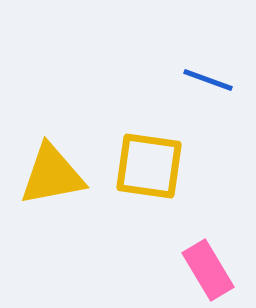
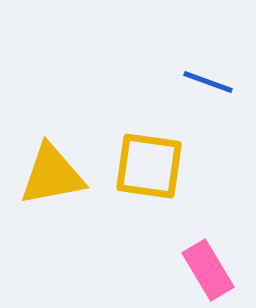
blue line: moved 2 px down
